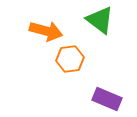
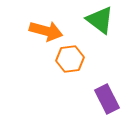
purple rectangle: rotated 40 degrees clockwise
